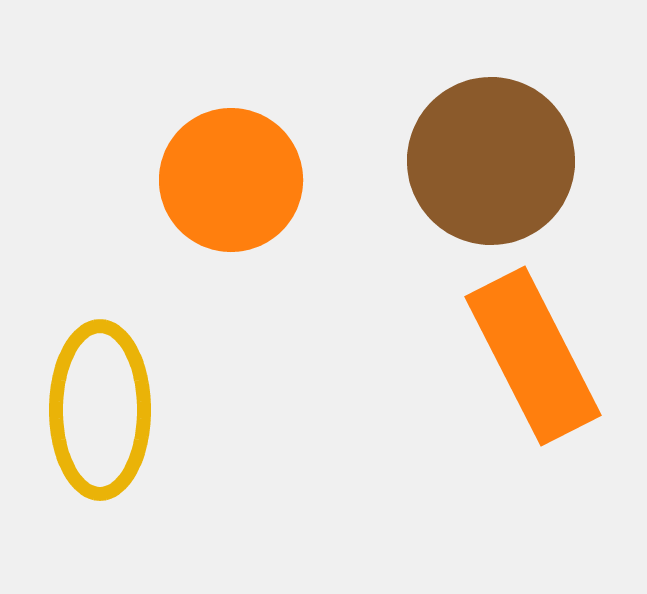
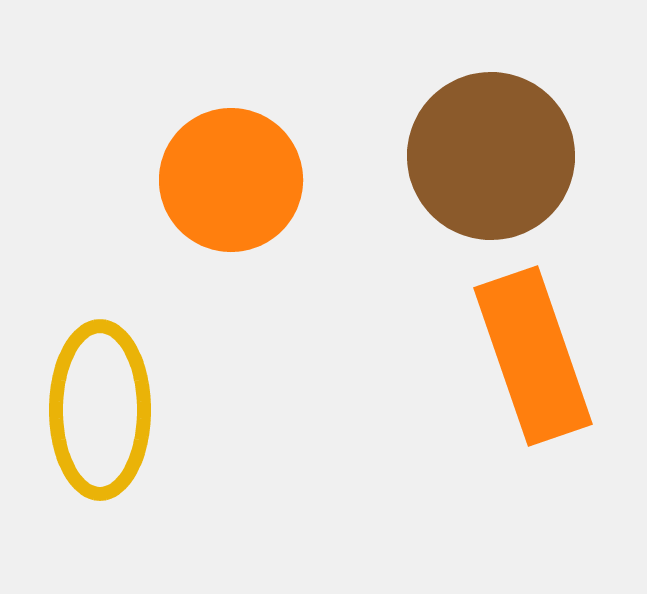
brown circle: moved 5 px up
orange rectangle: rotated 8 degrees clockwise
